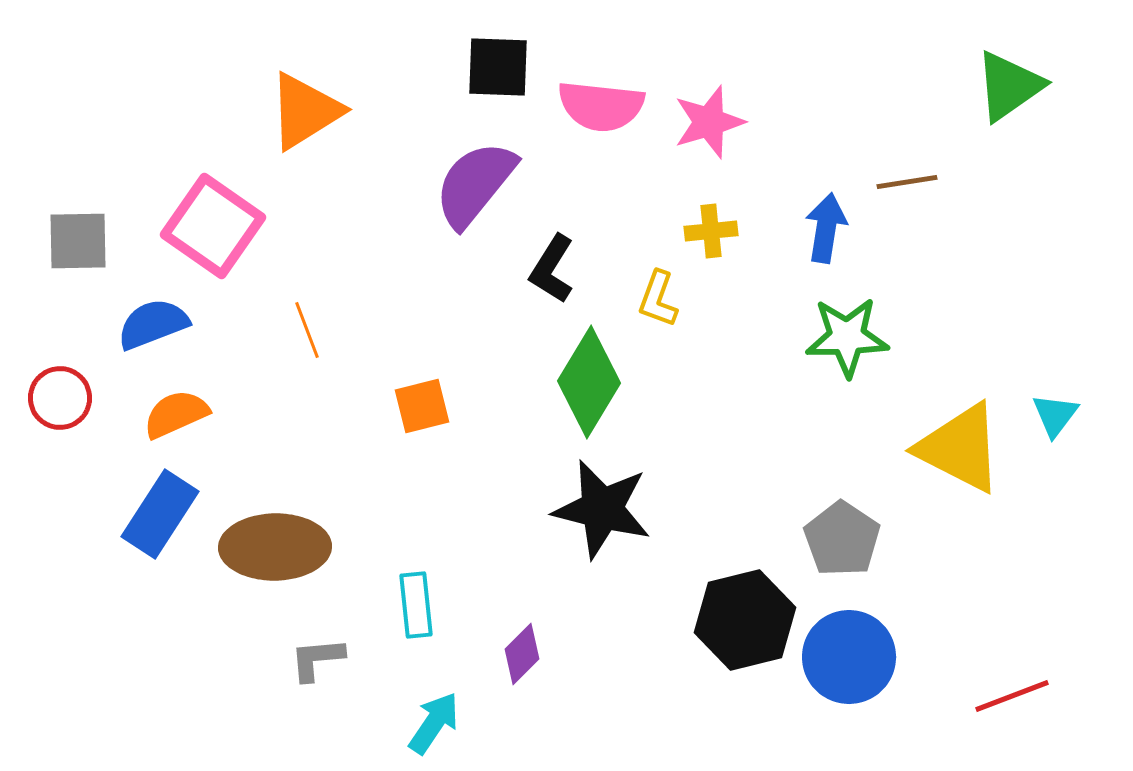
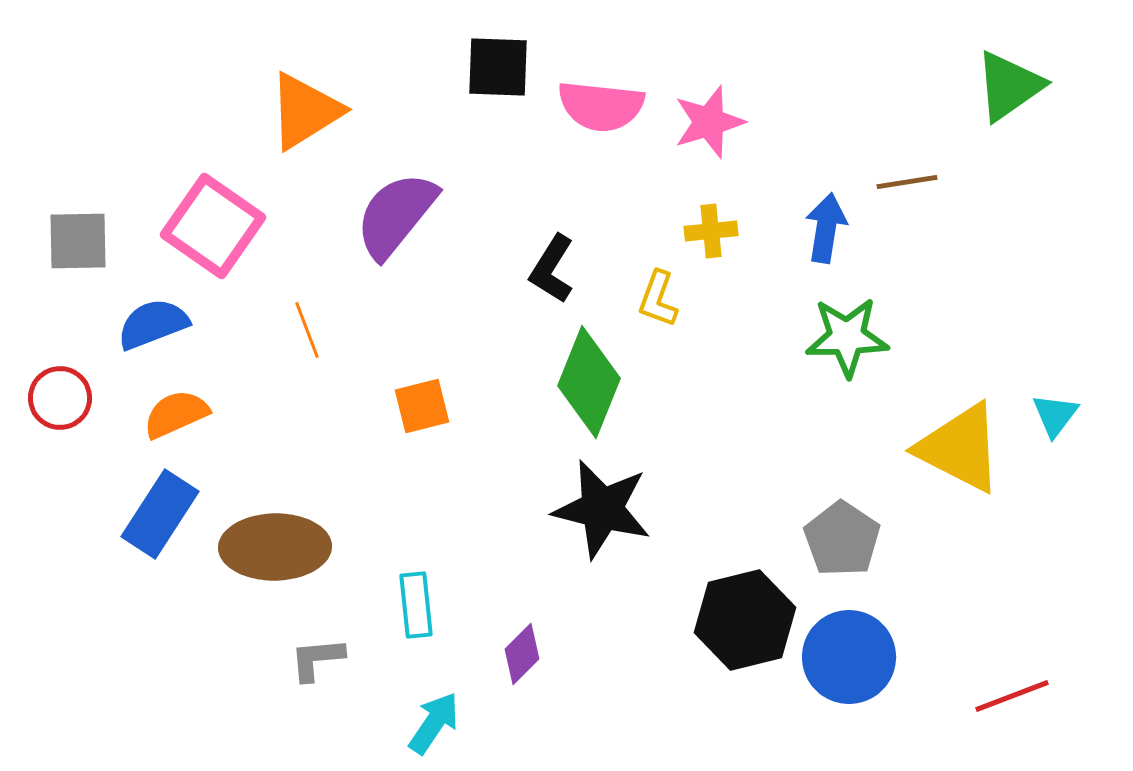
purple semicircle: moved 79 px left, 31 px down
green diamond: rotated 9 degrees counterclockwise
